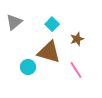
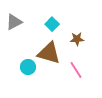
gray triangle: rotated 12 degrees clockwise
brown star: rotated 16 degrees clockwise
brown triangle: moved 1 px down
